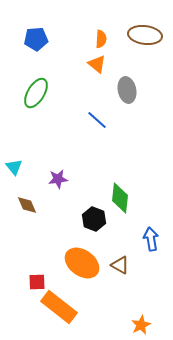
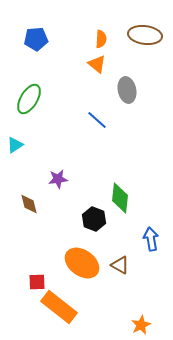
green ellipse: moved 7 px left, 6 px down
cyan triangle: moved 1 px right, 22 px up; rotated 36 degrees clockwise
brown diamond: moved 2 px right, 1 px up; rotated 10 degrees clockwise
